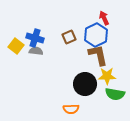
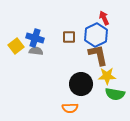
brown square: rotated 24 degrees clockwise
yellow square: rotated 14 degrees clockwise
black circle: moved 4 px left
orange semicircle: moved 1 px left, 1 px up
